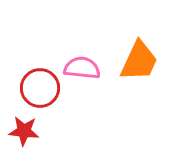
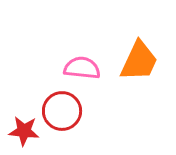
red circle: moved 22 px right, 23 px down
